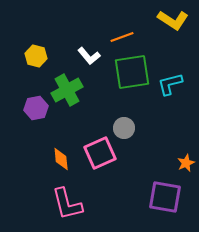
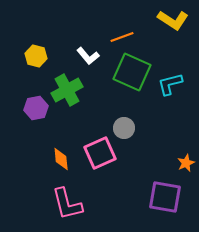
white L-shape: moved 1 px left
green square: rotated 33 degrees clockwise
